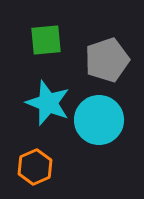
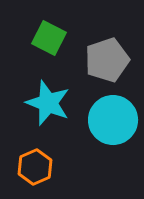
green square: moved 3 px right, 2 px up; rotated 32 degrees clockwise
cyan circle: moved 14 px right
